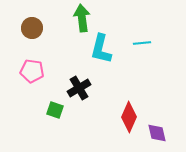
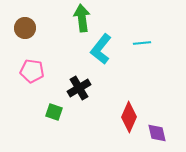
brown circle: moved 7 px left
cyan L-shape: rotated 24 degrees clockwise
green square: moved 1 px left, 2 px down
